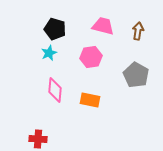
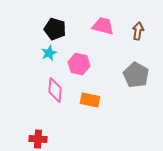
pink hexagon: moved 12 px left, 7 px down; rotated 20 degrees clockwise
